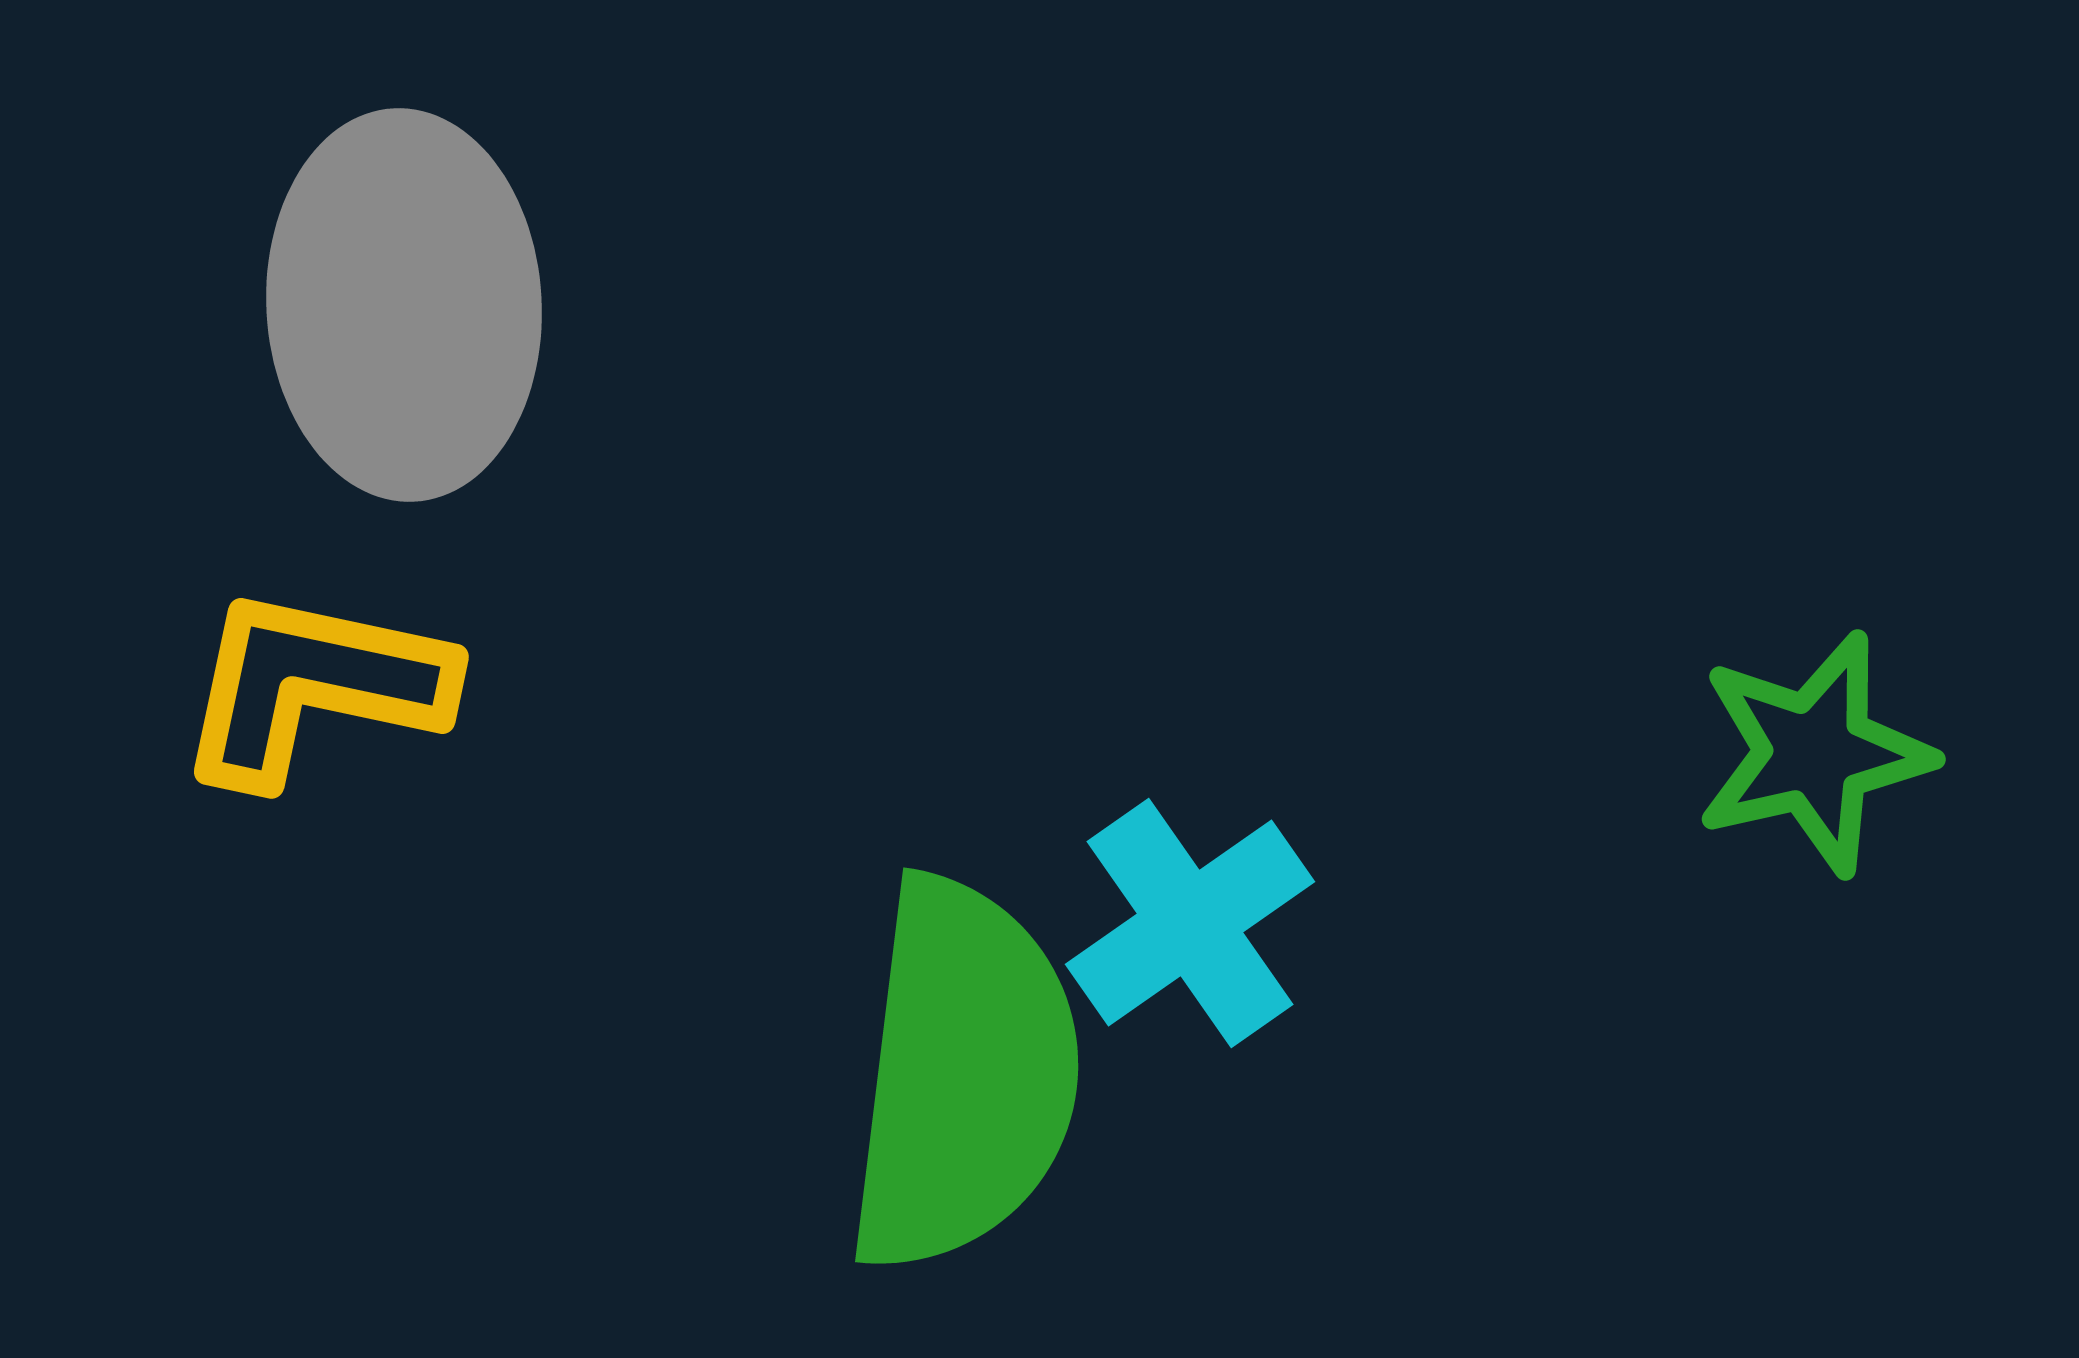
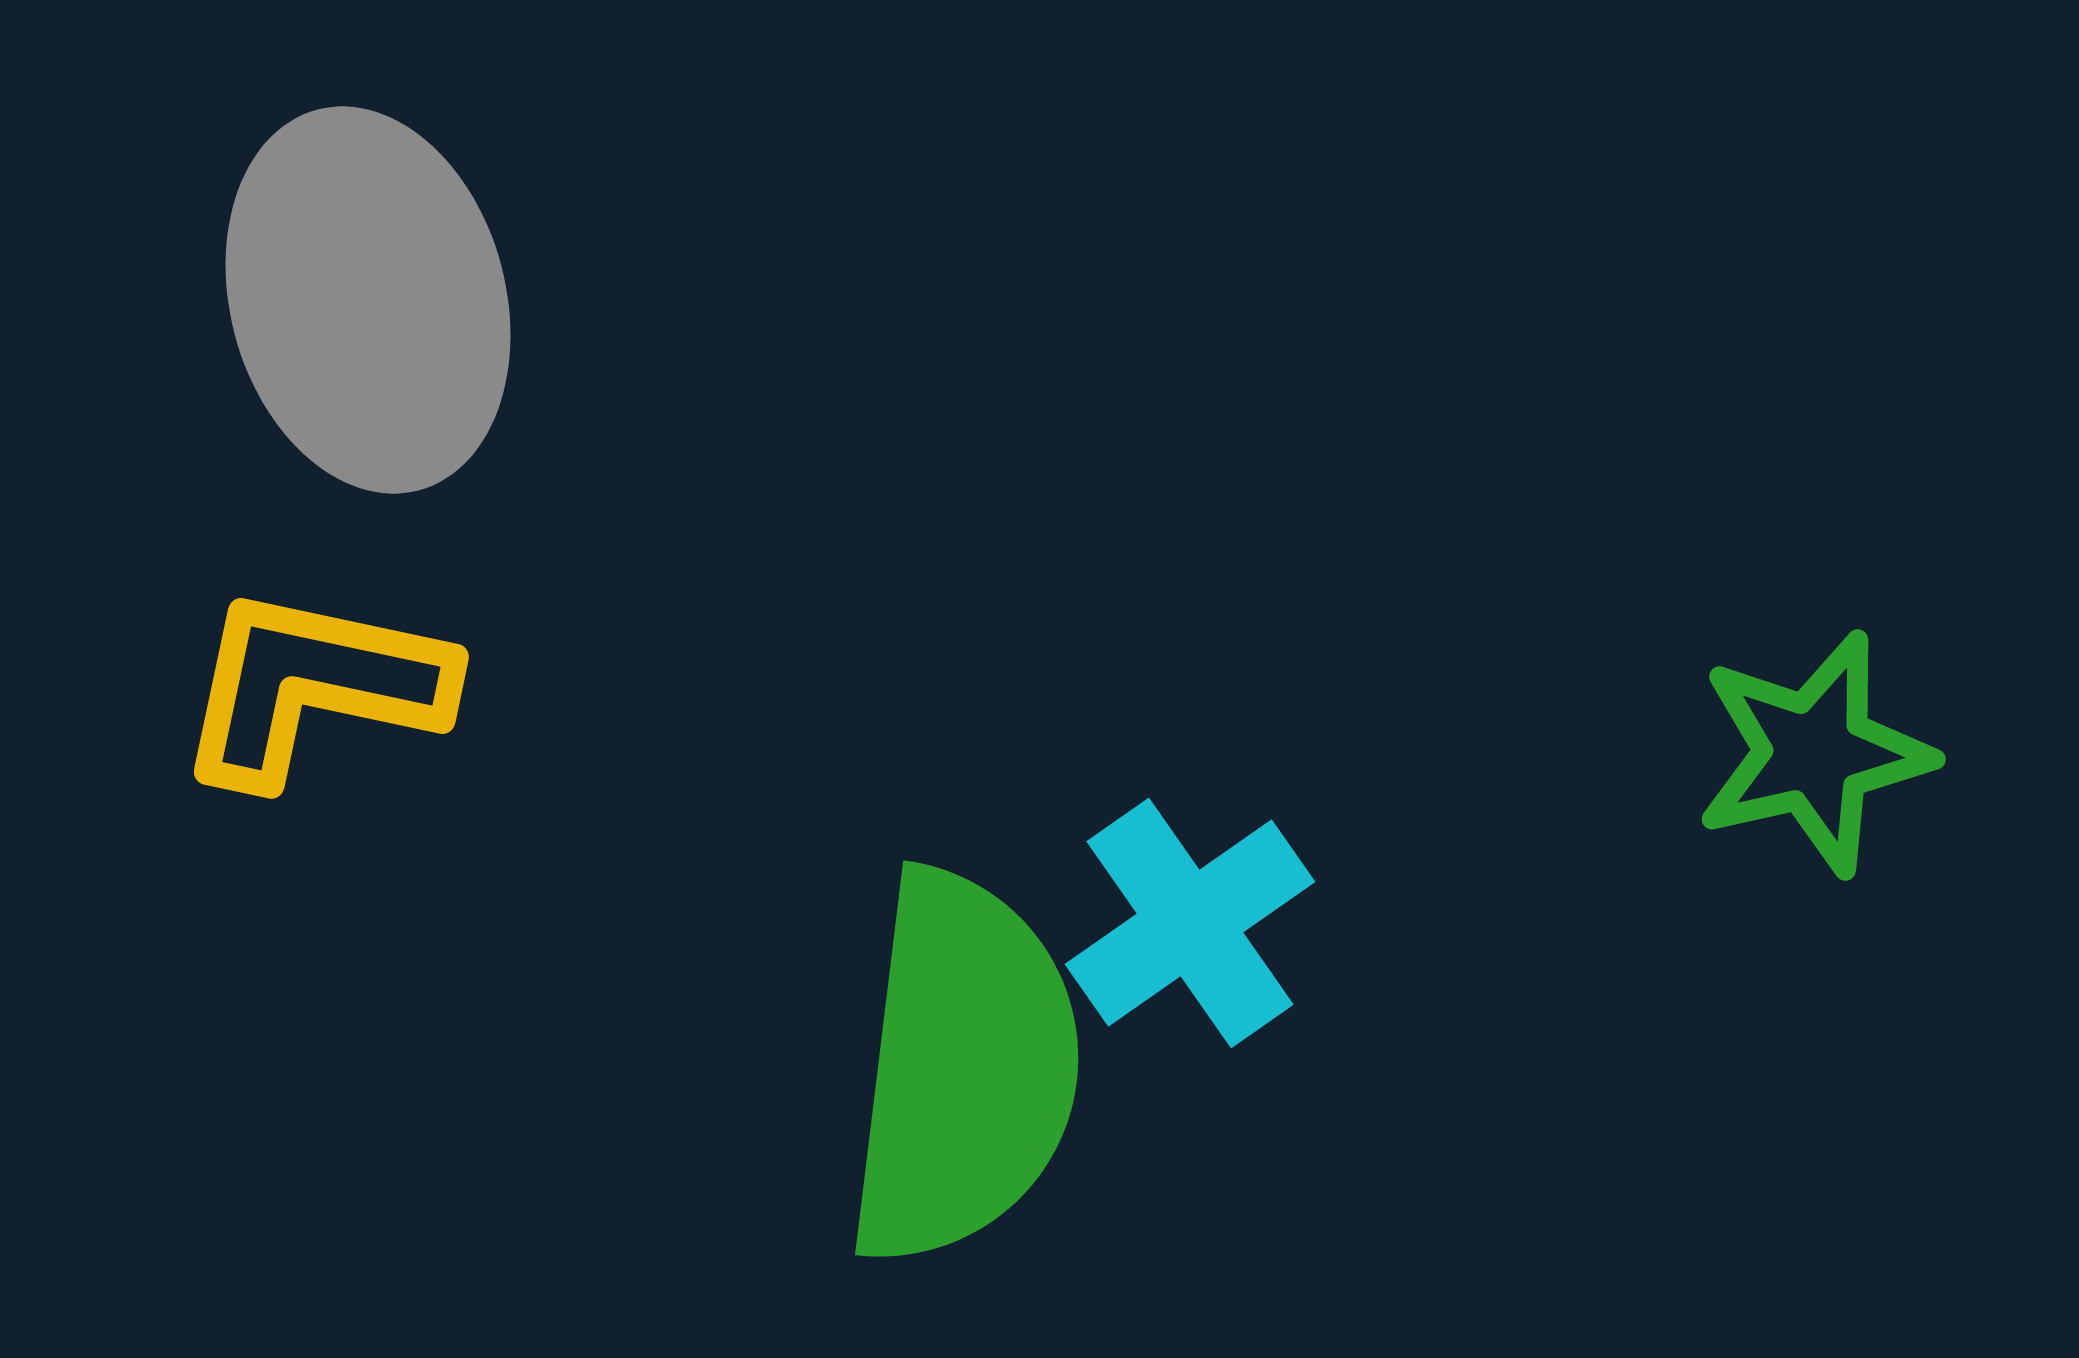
gray ellipse: moved 36 px left, 5 px up; rotated 12 degrees counterclockwise
green semicircle: moved 7 px up
